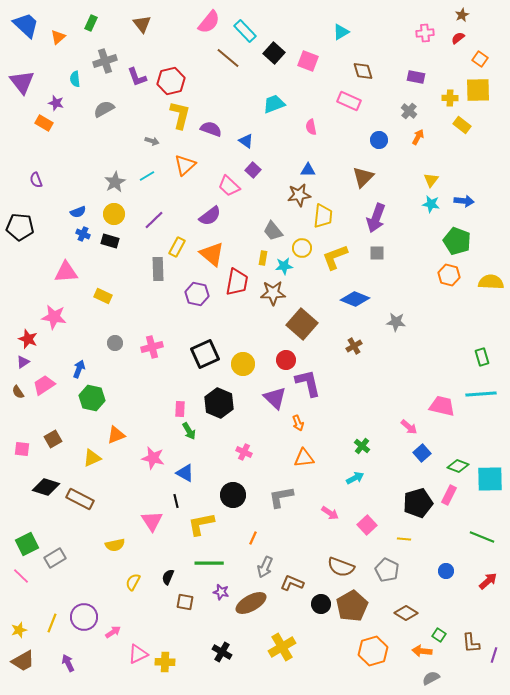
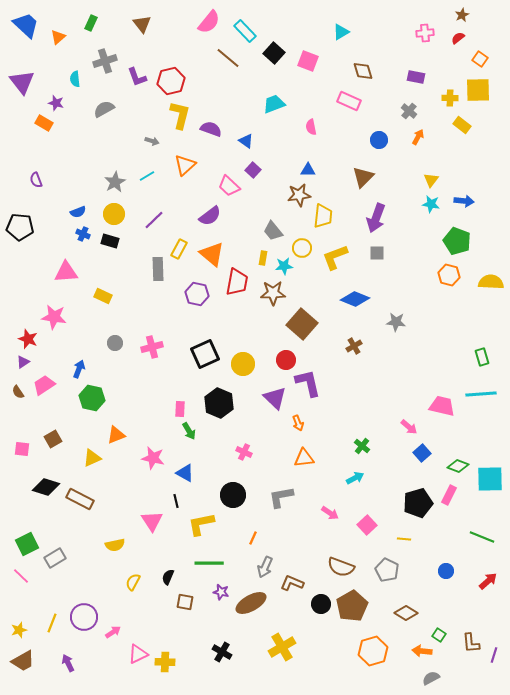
yellow rectangle at (177, 247): moved 2 px right, 2 px down
